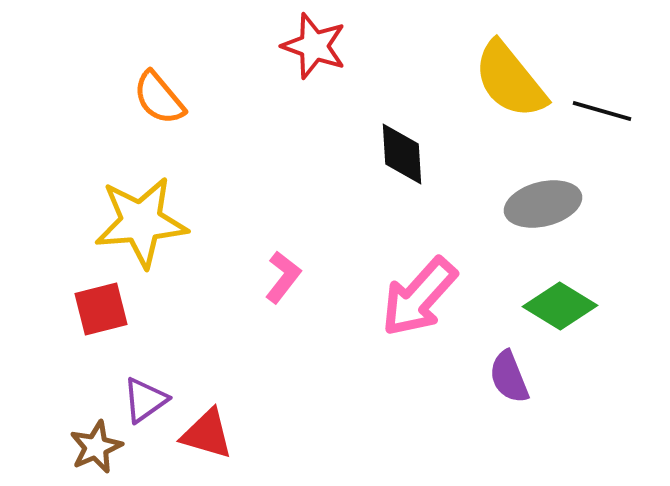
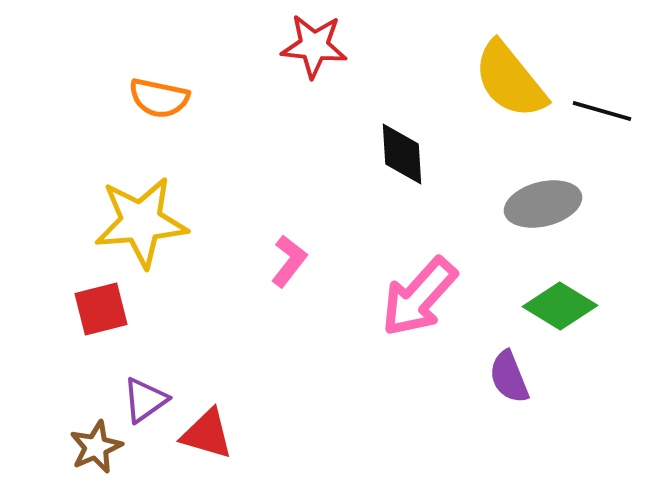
red star: rotated 14 degrees counterclockwise
orange semicircle: rotated 38 degrees counterclockwise
pink L-shape: moved 6 px right, 16 px up
